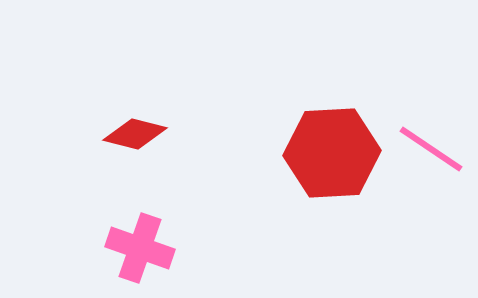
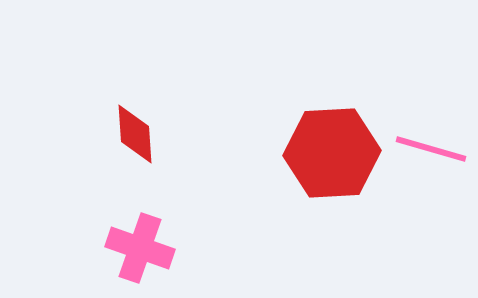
red diamond: rotated 72 degrees clockwise
pink line: rotated 18 degrees counterclockwise
